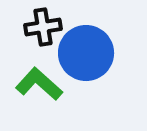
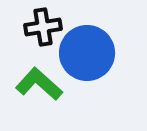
blue circle: moved 1 px right
